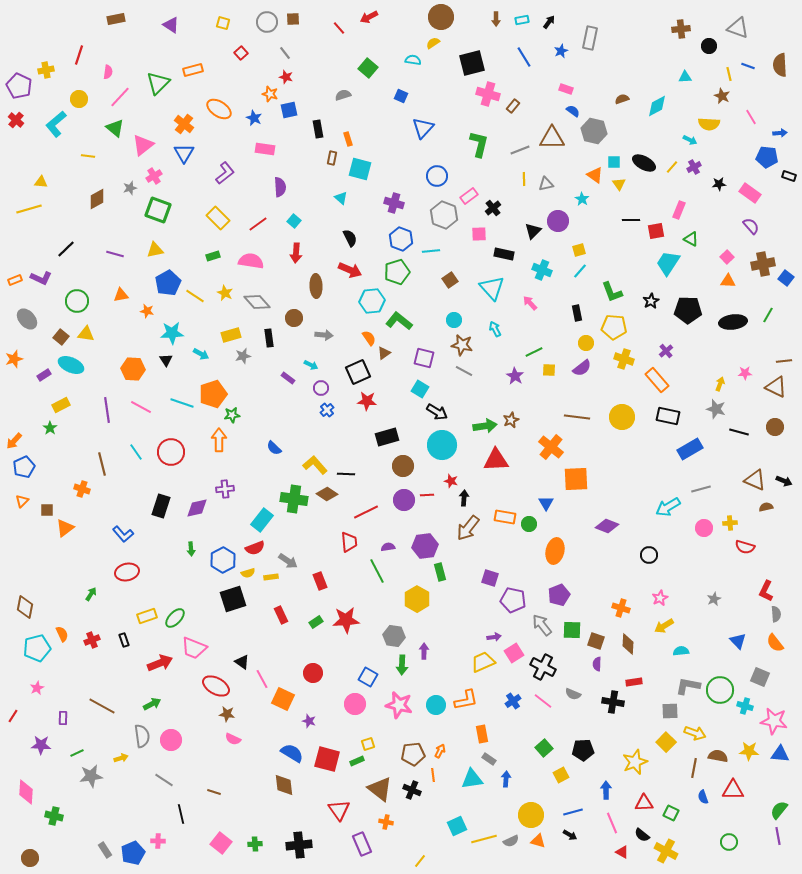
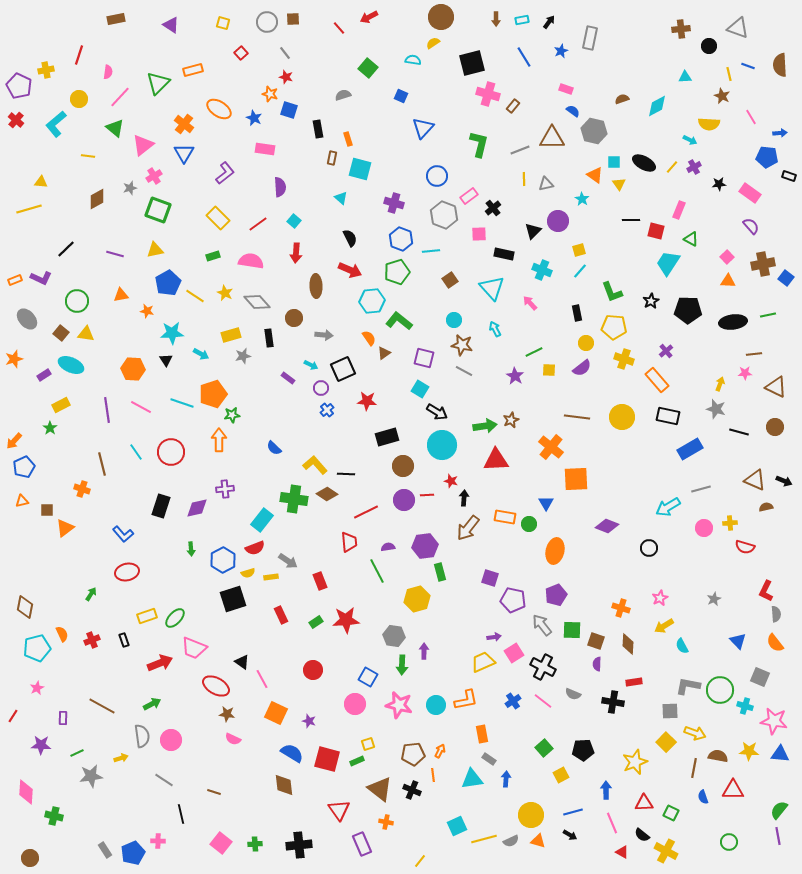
blue square at (289, 110): rotated 30 degrees clockwise
red square at (656, 231): rotated 24 degrees clockwise
green line at (768, 315): rotated 49 degrees clockwise
brown square at (61, 337): moved 4 px up
brown line at (784, 361): moved 30 px left, 7 px up
black square at (358, 372): moved 15 px left, 3 px up
orange triangle at (22, 501): rotated 32 degrees clockwise
black circle at (649, 555): moved 7 px up
purple pentagon at (559, 595): moved 3 px left
yellow hexagon at (417, 599): rotated 15 degrees clockwise
cyan semicircle at (681, 651): moved 1 px right, 5 px up; rotated 112 degrees counterclockwise
red circle at (313, 673): moved 3 px up
orange square at (283, 699): moved 7 px left, 14 px down
